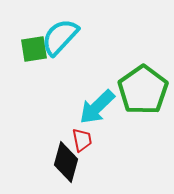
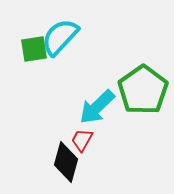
red trapezoid: rotated 140 degrees counterclockwise
